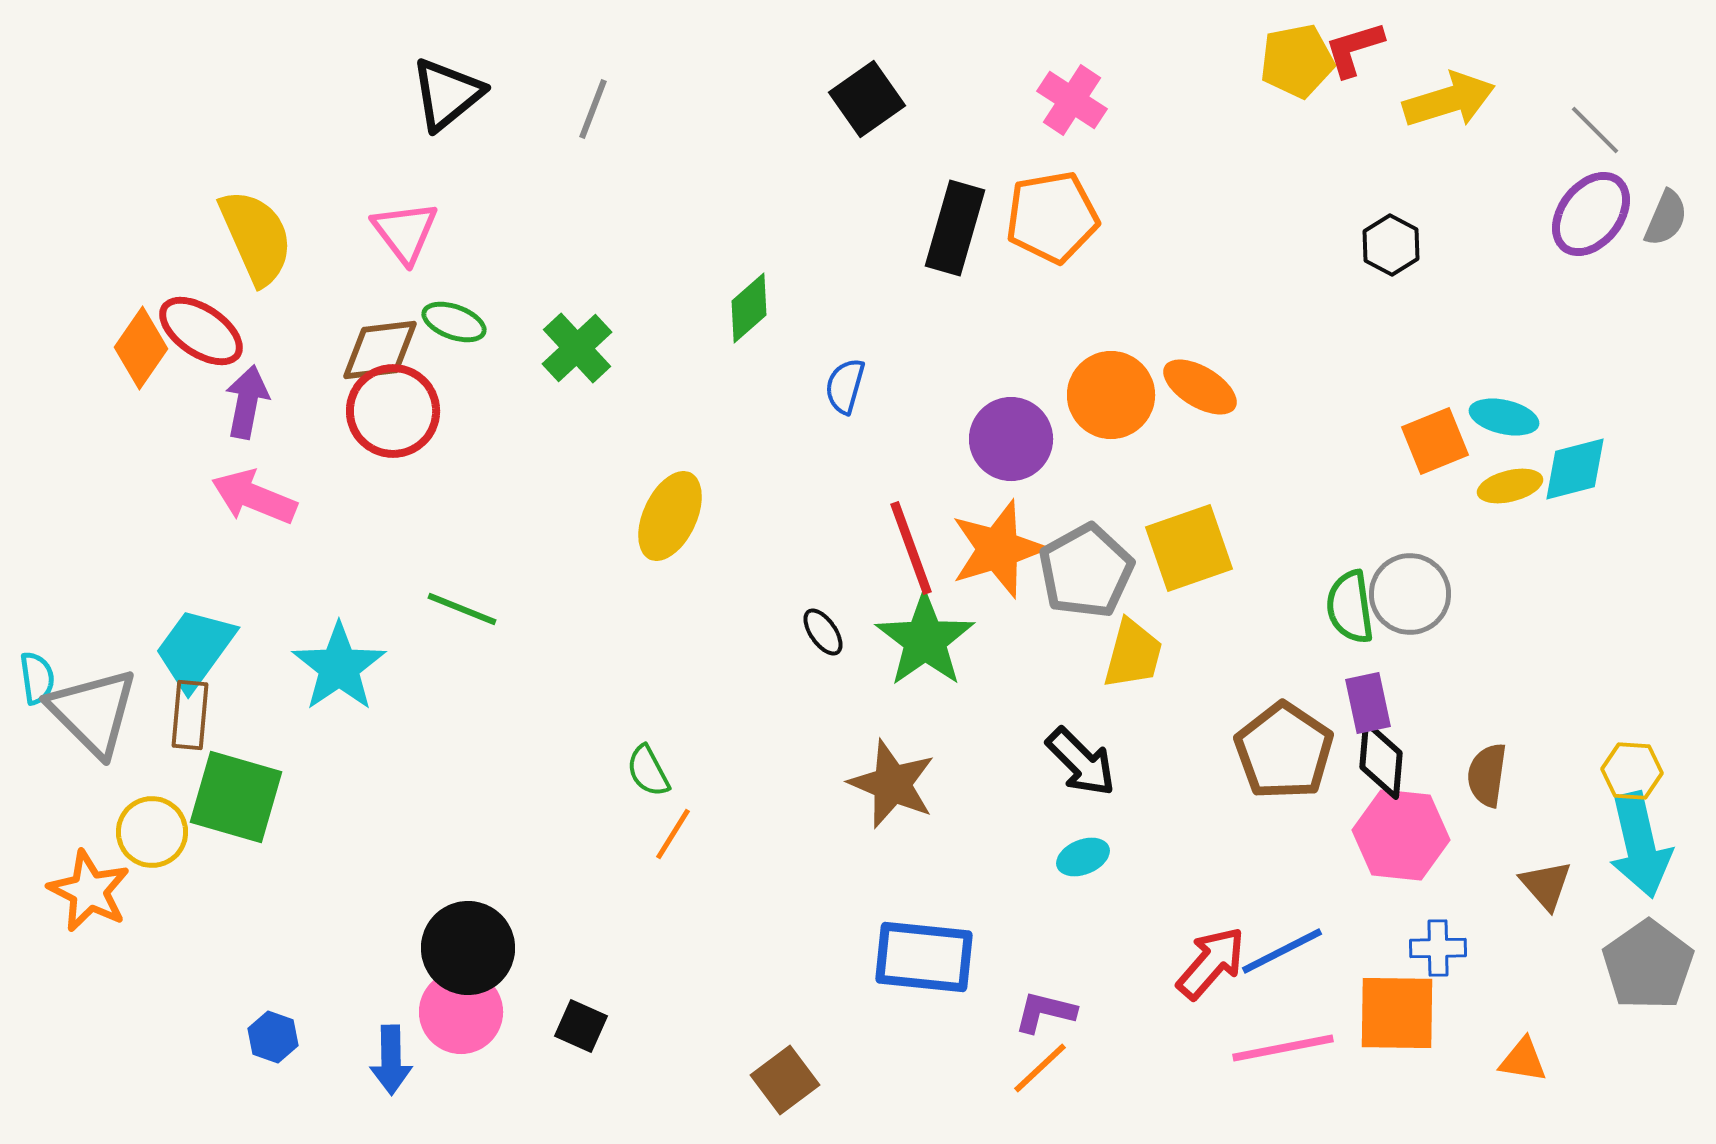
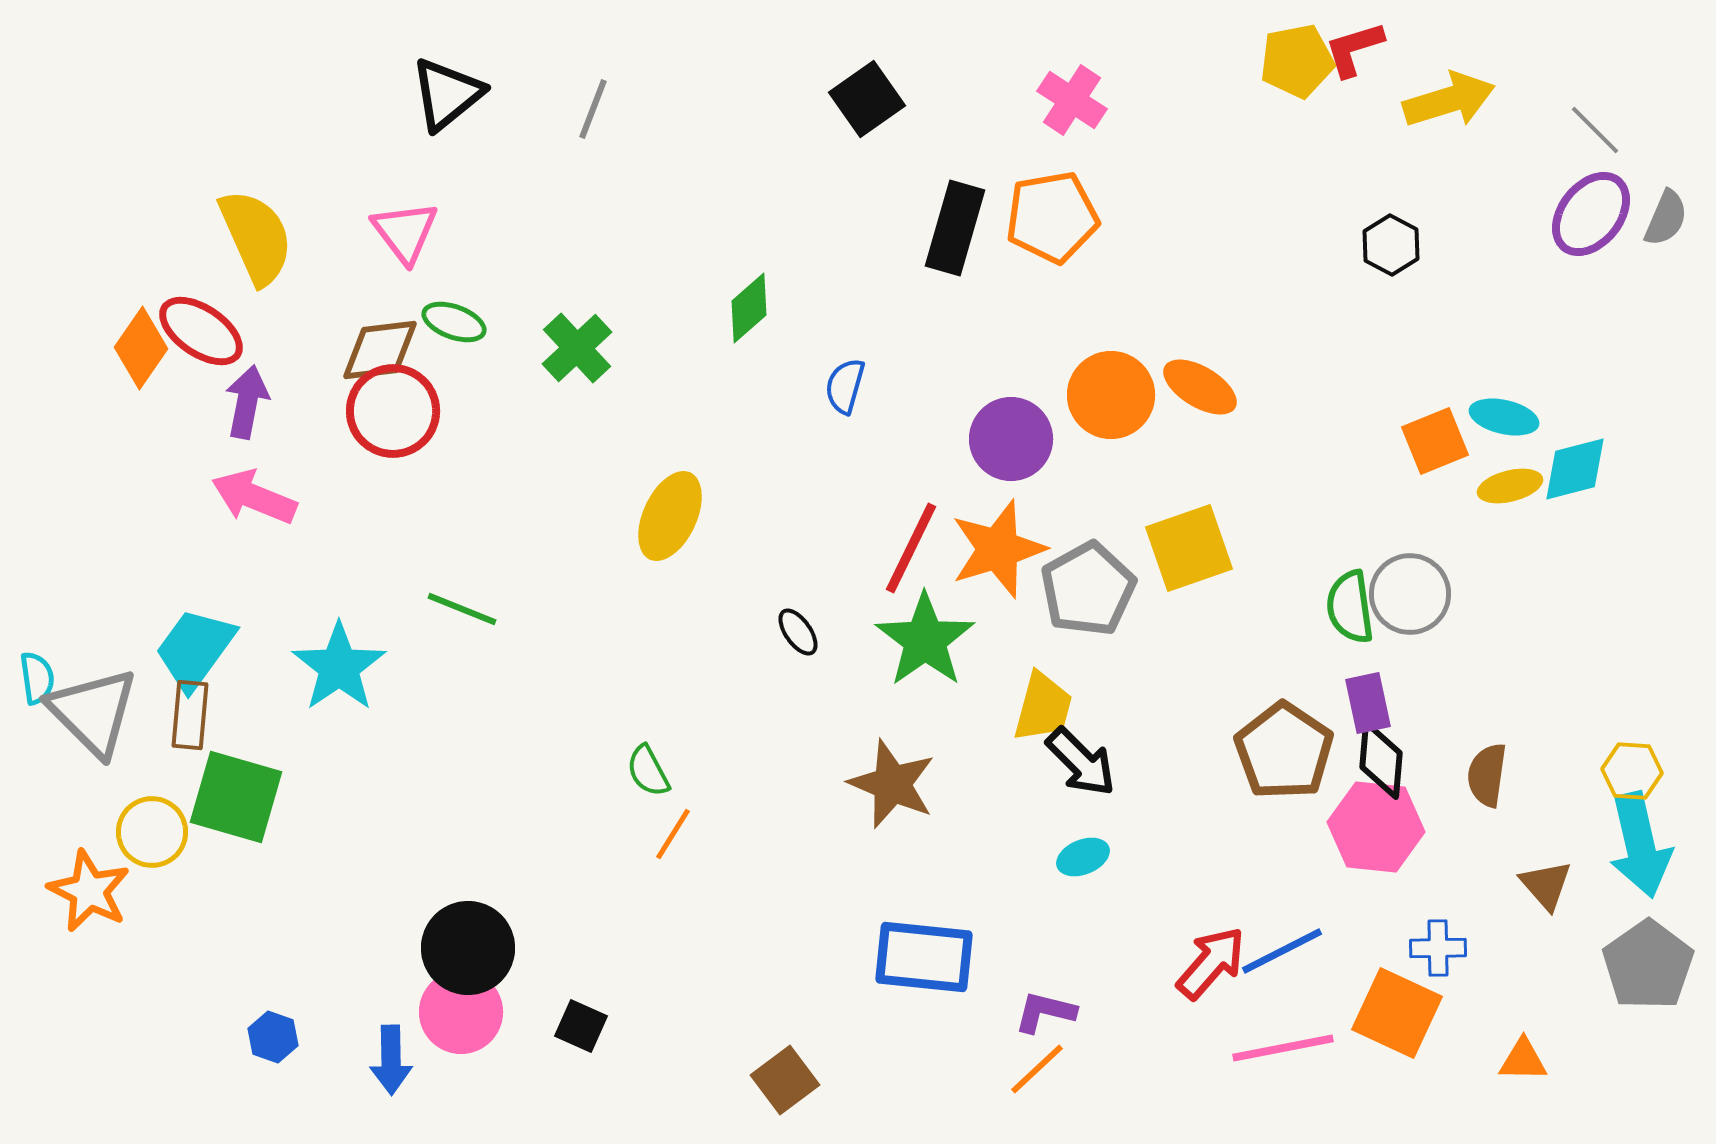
red line at (911, 548): rotated 46 degrees clockwise
gray pentagon at (1086, 571): moved 2 px right, 18 px down
black ellipse at (823, 632): moved 25 px left
yellow trapezoid at (1133, 654): moved 90 px left, 53 px down
pink hexagon at (1401, 835): moved 25 px left, 8 px up
orange square at (1397, 1013): rotated 24 degrees clockwise
orange triangle at (1523, 1060): rotated 8 degrees counterclockwise
orange line at (1040, 1068): moved 3 px left, 1 px down
